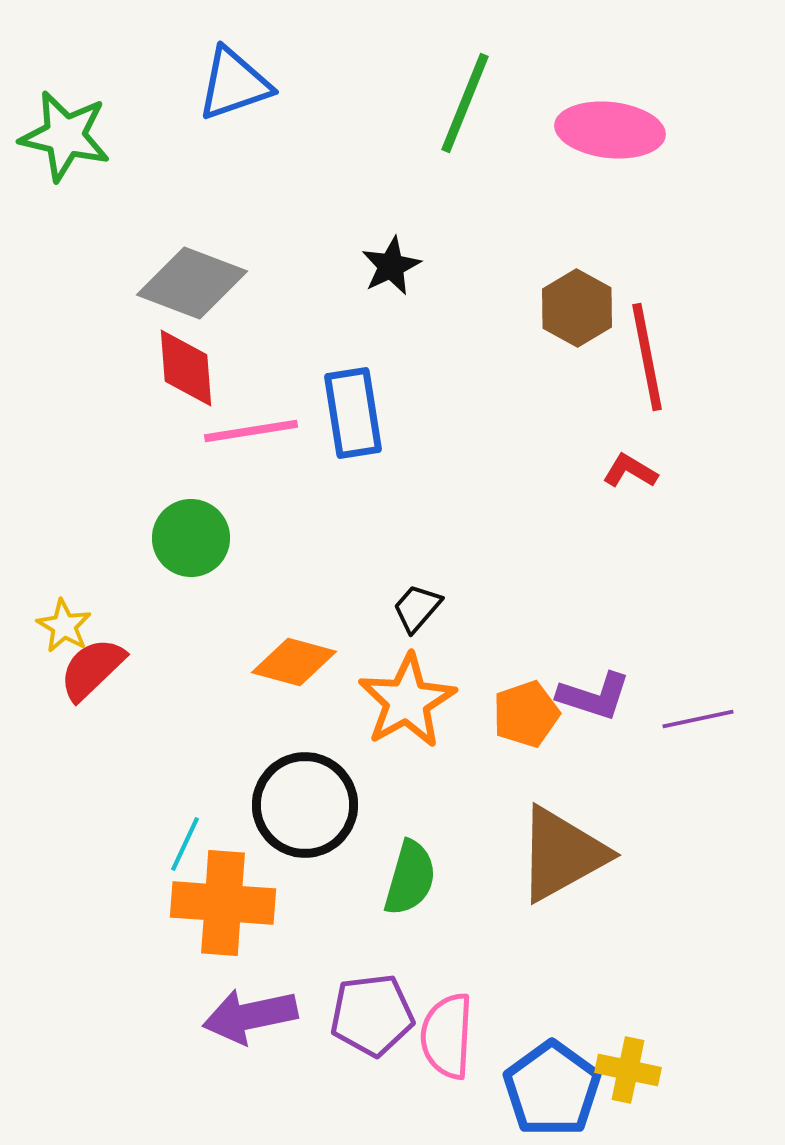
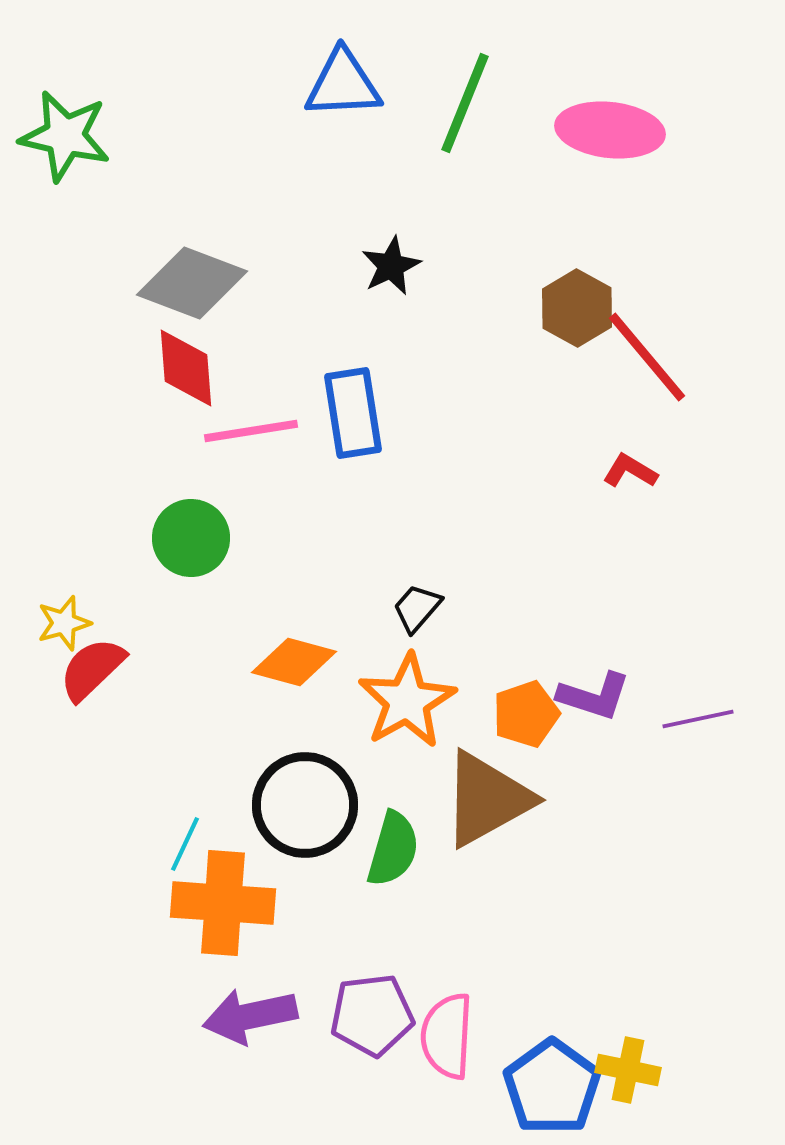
blue triangle: moved 109 px right; rotated 16 degrees clockwise
red line: rotated 29 degrees counterclockwise
yellow star: moved 3 px up; rotated 26 degrees clockwise
brown triangle: moved 75 px left, 55 px up
green semicircle: moved 17 px left, 29 px up
blue pentagon: moved 2 px up
